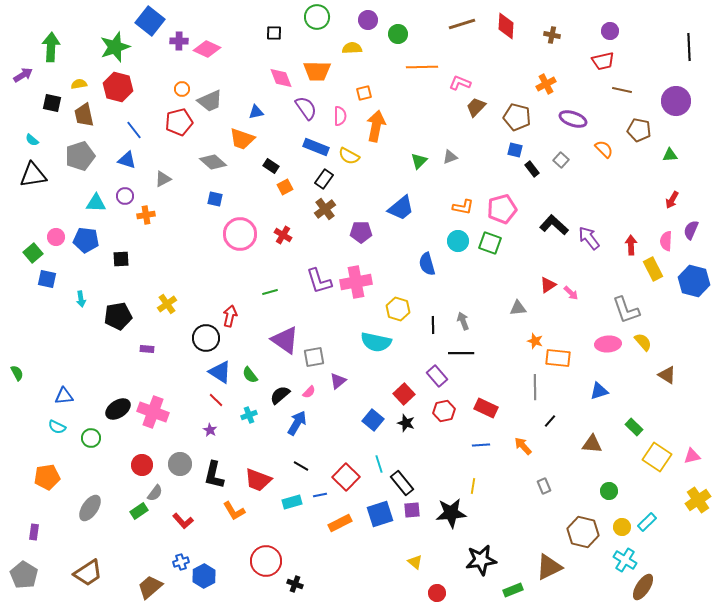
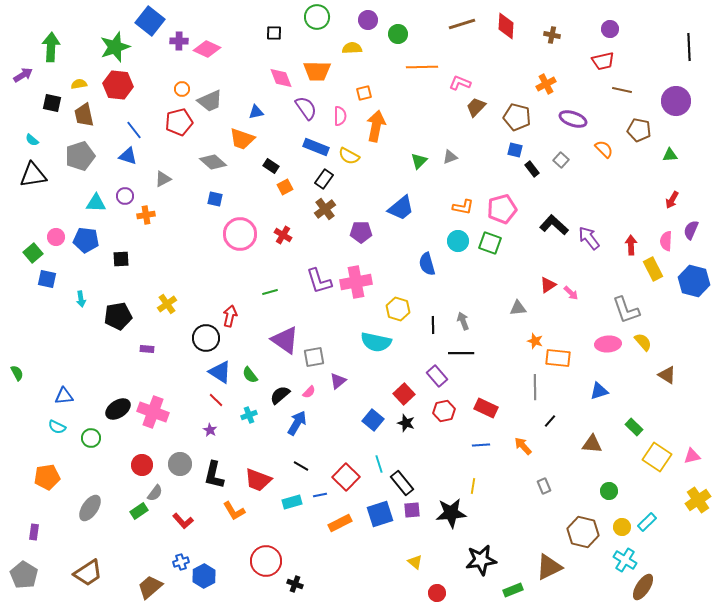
purple circle at (610, 31): moved 2 px up
red hexagon at (118, 87): moved 2 px up; rotated 8 degrees counterclockwise
blue triangle at (127, 160): moved 1 px right, 4 px up
